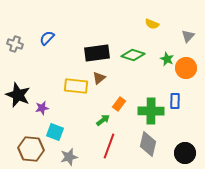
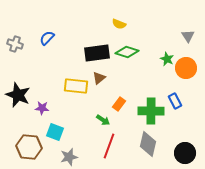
yellow semicircle: moved 33 px left
gray triangle: rotated 16 degrees counterclockwise
green diamond: moved 6 px left, 3 px up
blue rectangle: rotated 28 degrees counterclockwise
purple star: rotated 16 degrees clockwise
green arrow: rotated 72 degrees clockwise
brown hexagon: moved 2 px left, 2 px up
